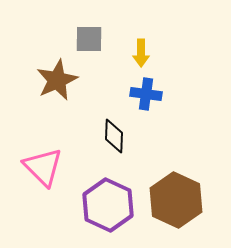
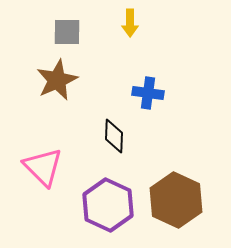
gray square: moved 22 px left, 7 px up
yellow arrow: moved 11 px left, 30 px up
blue cross: moved 2 px right, 1 px up
